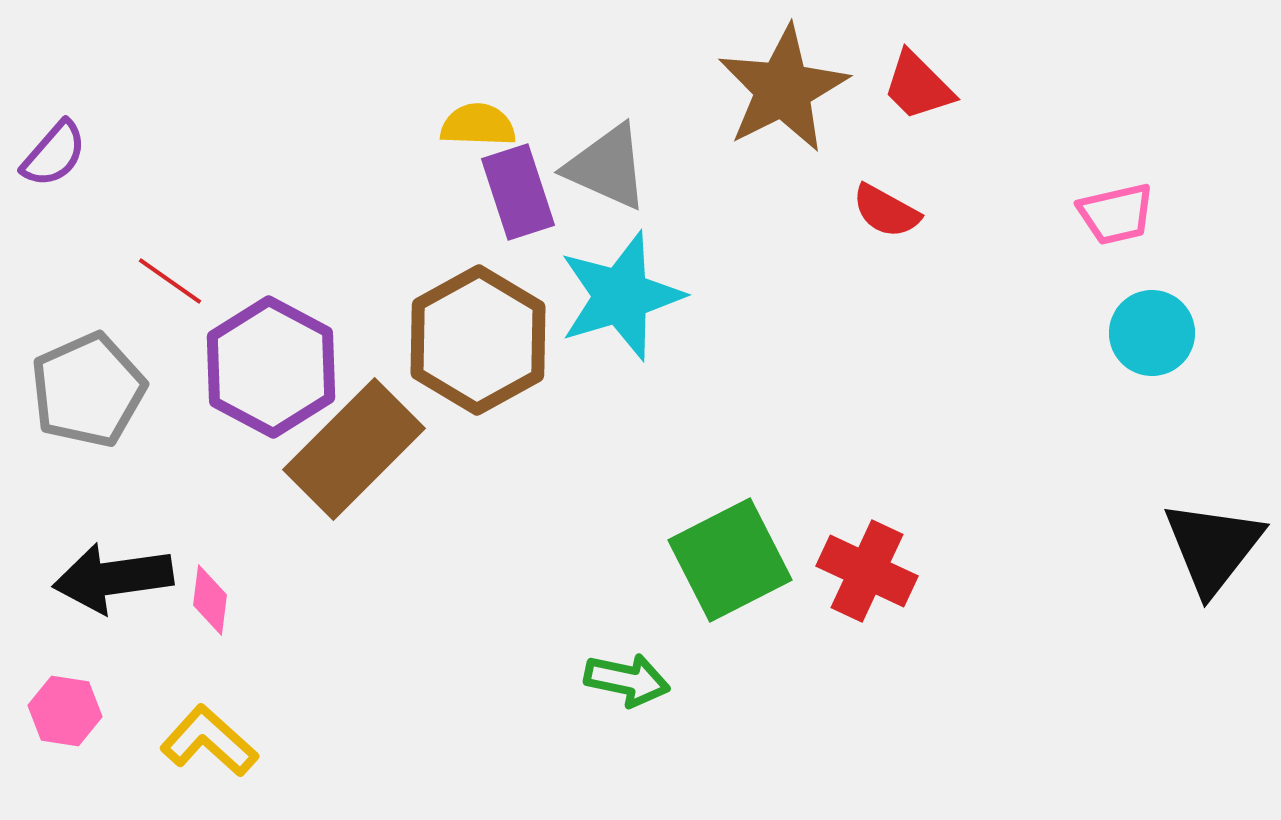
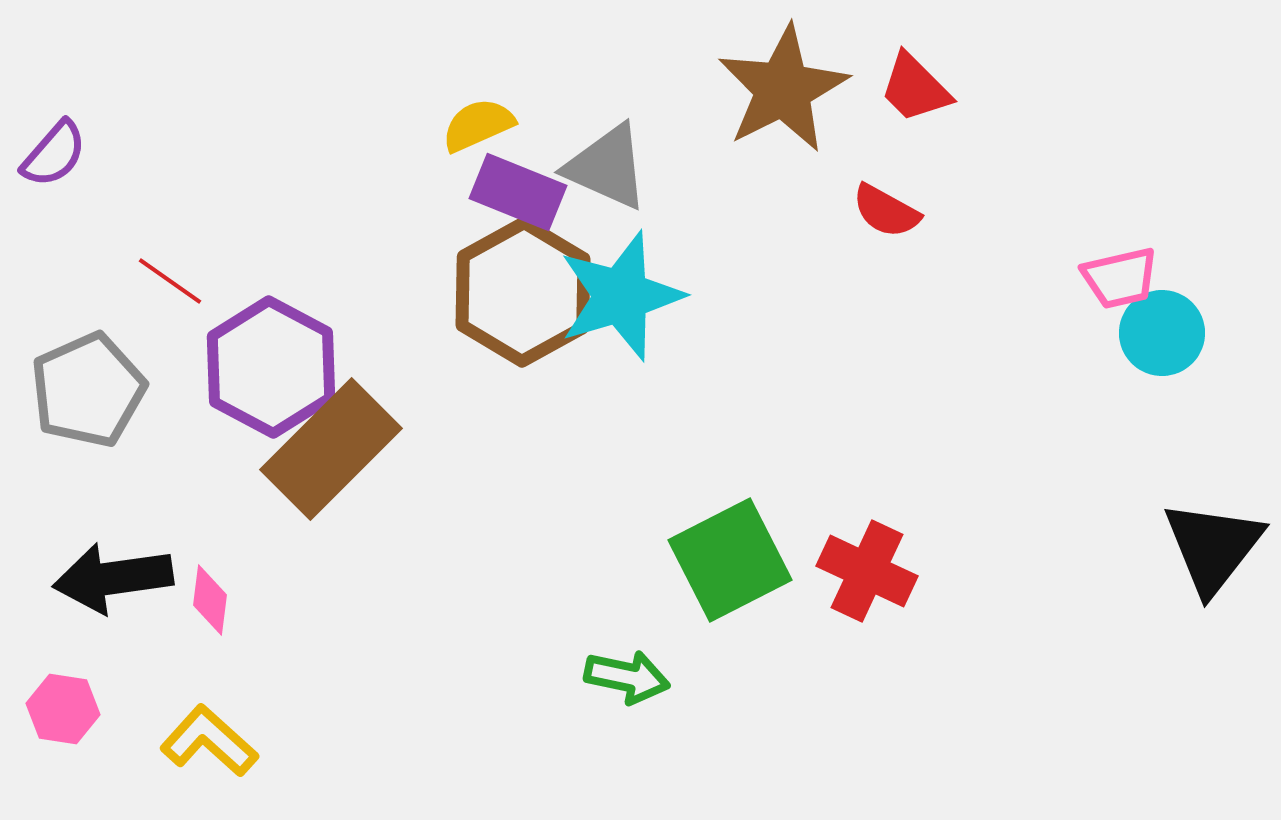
red trapezoid: moved 3 px left, 2 px down
yellow semicircle: rotated 26 degrees counterclockwise
purple rectangle: rotated 50 degrees counterclockwise
pink trapezoid: moved 4 px right, 64 px down
cyan circle: moved 10 px right
brown hexagon: moved 45 px right, 48 px up
brown rectangle: moved 23 px left
green arrow: moved 3 px up
pink hexagon: moved 2 px left, 2 px up
